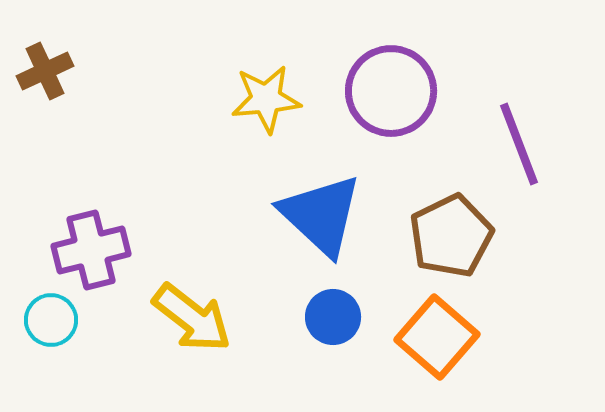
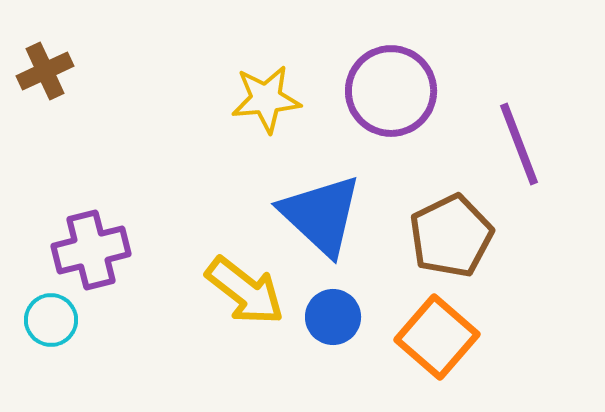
yellow arrow: moved 53 px right, 27 px up
